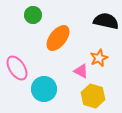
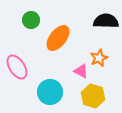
green circle: moved 2 px left, 5 px down
black semicircle: rotated 10 degrees counterclockwise
pink ellipse: moved 1 px up
cyan circle: moved 6 px right, 3 px down
